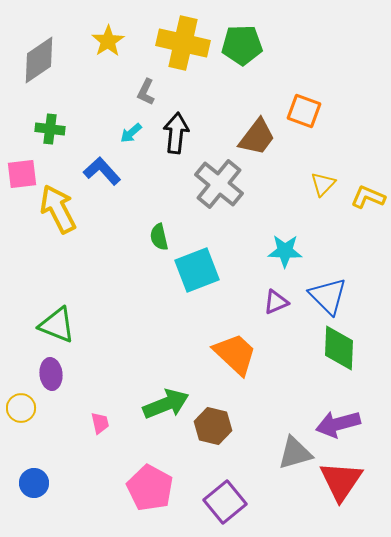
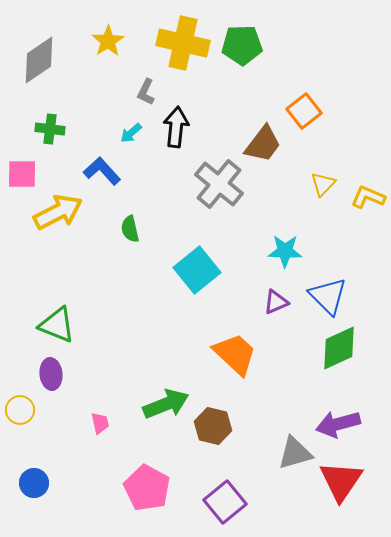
orange square: rotated 32 degrees clockwise
black arrow: moved 6 px up
brown trapezoid: moved 6 px right, 7 px down
pink square: rotated 8 degrees clockwise
yellow arrow: moved 3 px down; rotated 90 degrees clockwise
green semicircle: moved 29 px left, 8 px up
cyan square: rotated 18 degrees counterclockwise
green diamond: rotated 63 degrees clockwise
yellow circle: moved 1 px left, 2 px down
pink pentagon: moved 3 px left
